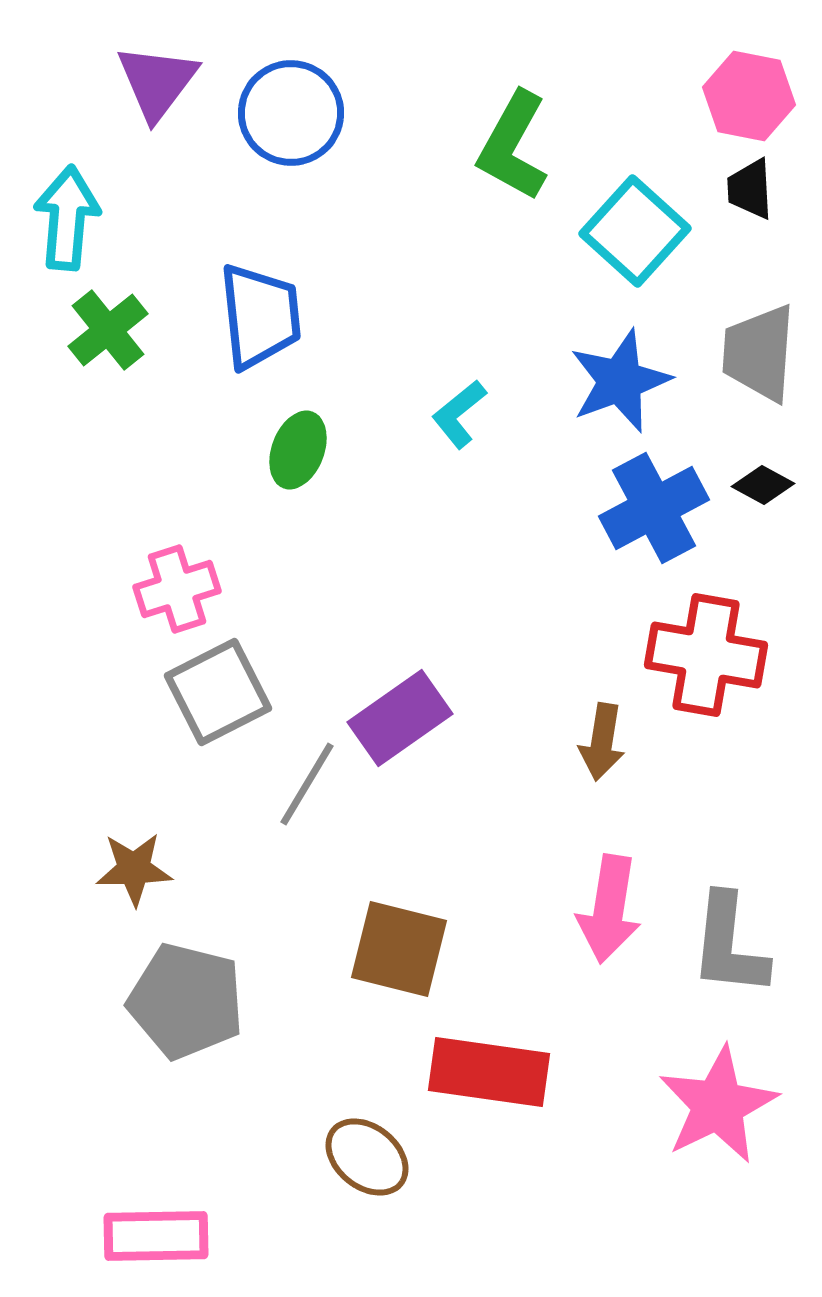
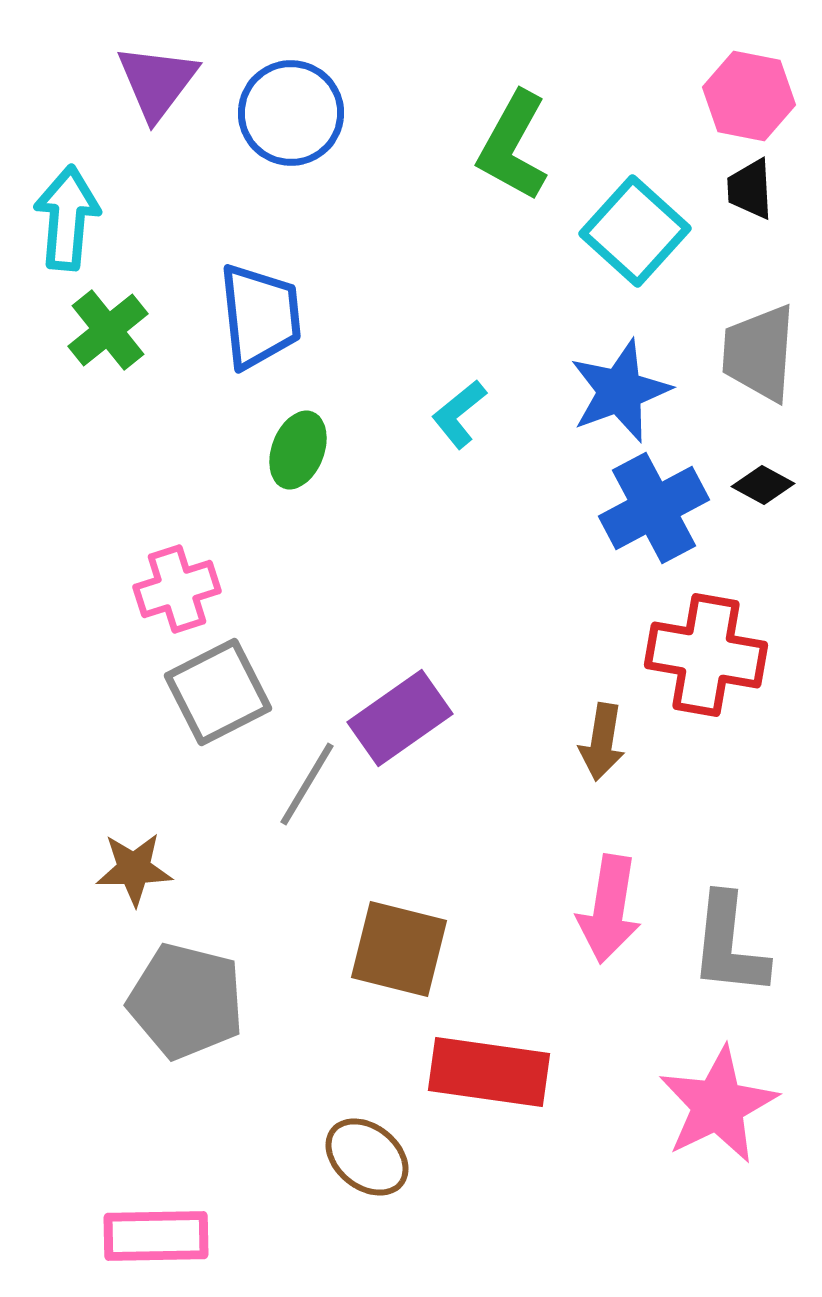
blue star: moved 10 px down
